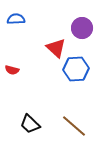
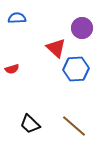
blue semicircle: moved 1 px right, 1 px up
red semicircle: moved 1 px up; rotated 32 degrees counterclockwise
